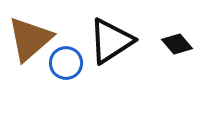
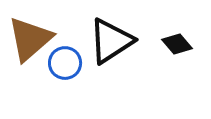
blue circle: moved 1 px left
